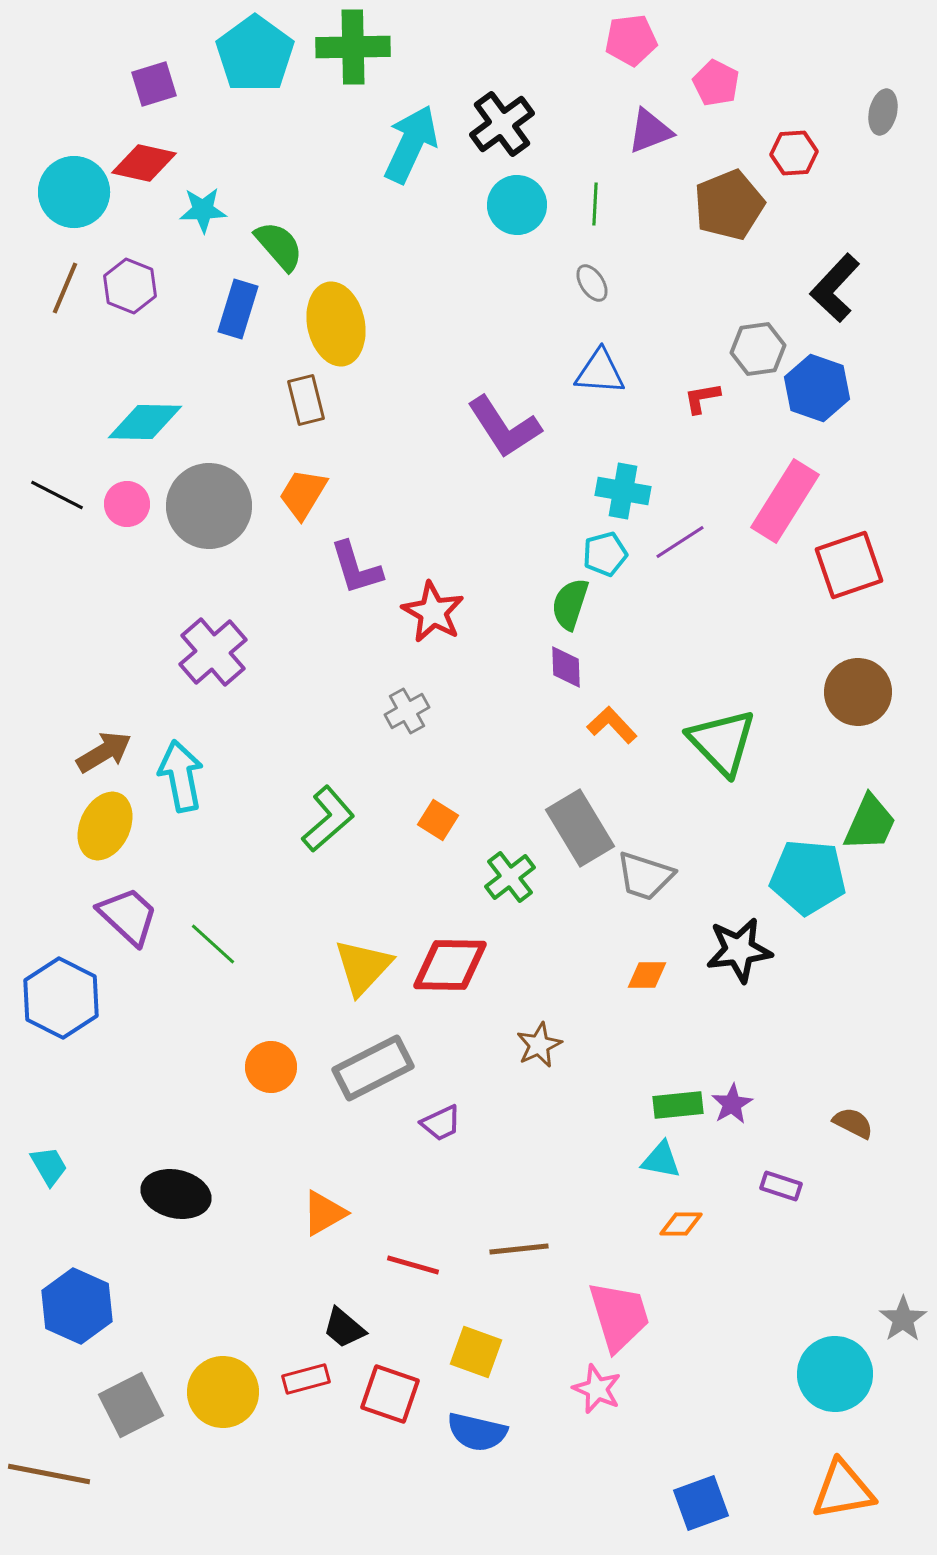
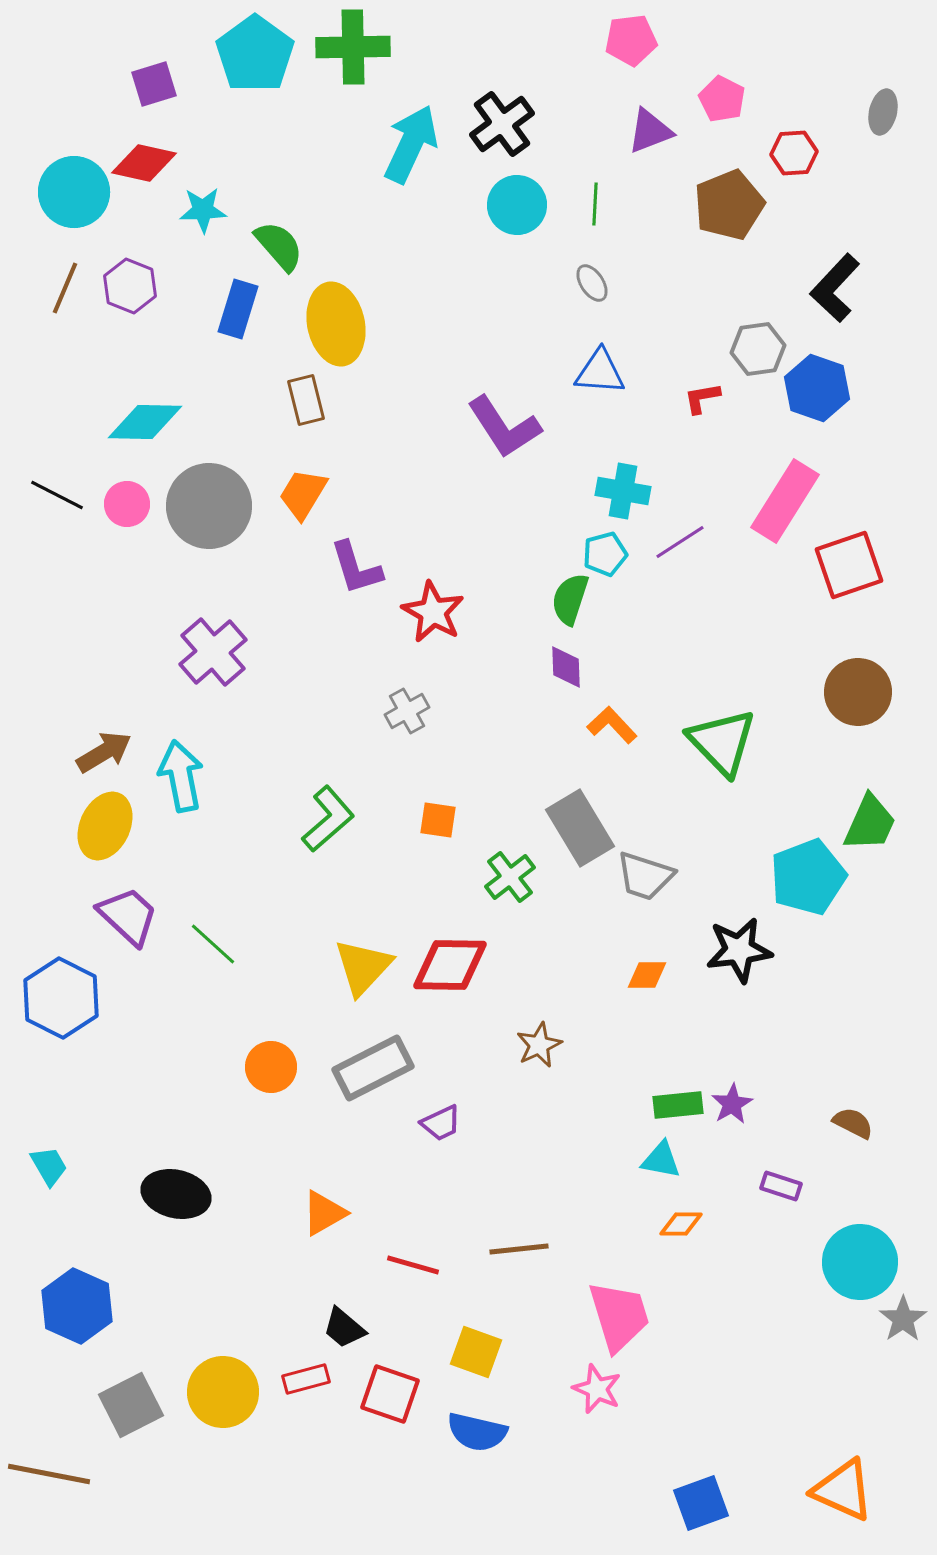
pink pentagon at (716, 83): moved 6 px right, 16 px down
green semicircle at (570, 604): moved 5 px up
orange square at (438, 820): rotated 24 degrees counterclockwise
cyan pentagon at (808, 877): rotated 26 degrees counterclockwise
cyan circle at (835, 1374): moved 25 px right, 112 px up
orange triangle at (843, 1490): rotated 34 degrees clockwise
